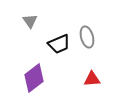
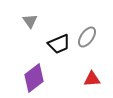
gray ellipse: rotated 50 degrees clockwise
